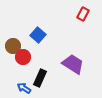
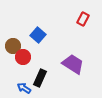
red rectangle: moved 5 px down
